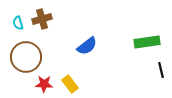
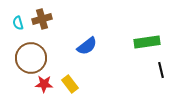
brown circle: moved 5 px right, 1 px down
